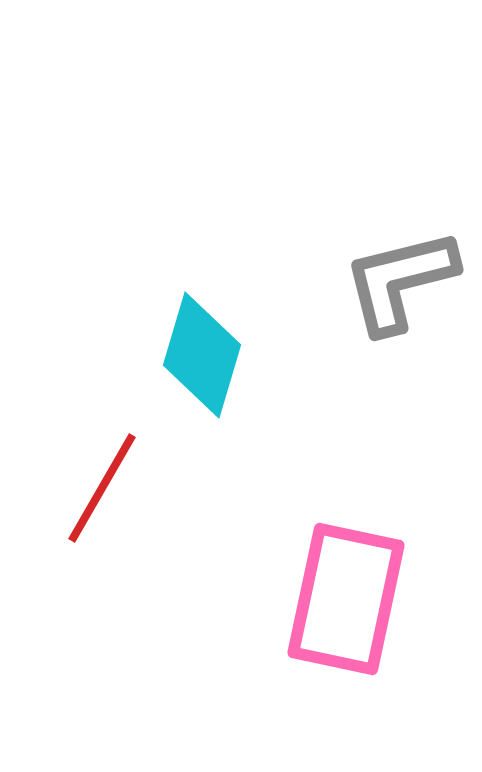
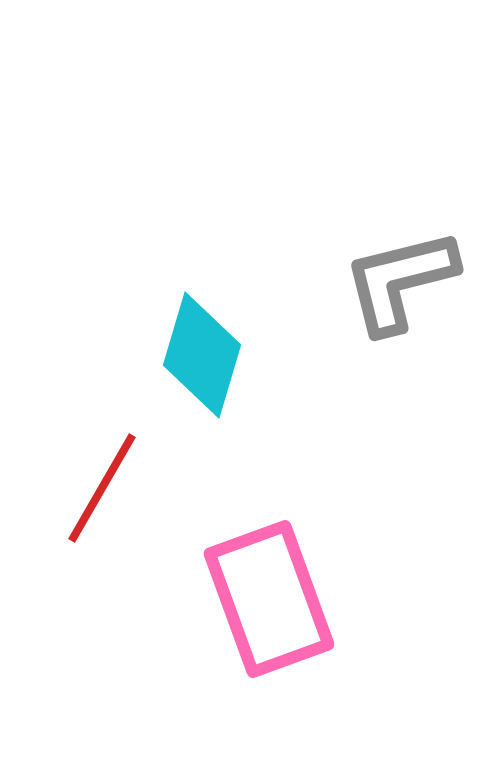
pink rectangle: moved 77 px left; rotated 32 degrees counterclockwise
